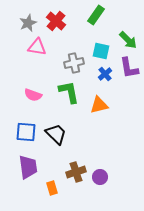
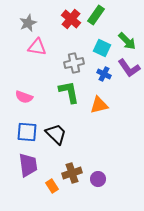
red cross: moved 15 px right, 2 px up
green arrow: moved 1 px left, 1 px down
cyan square: moved 1 px right, 3 px up; rotated 12 degrees clockwise
purple L-shape: rotated 25 degrees counterclockwise
blue cross: moved 1 px left; rotated 24 degrees counterclockwise
pink semicircle: moved 9 px left, 2 px down
blue square: moved 1 px right
purple trapezoid: moved 2 px up
brown cross: moved 4 px left, 1 px down
purple circle: moved 2 px left, 2 px down
orange rectangle: moved 2 px up; rotated 16 degrees counterclockwise
